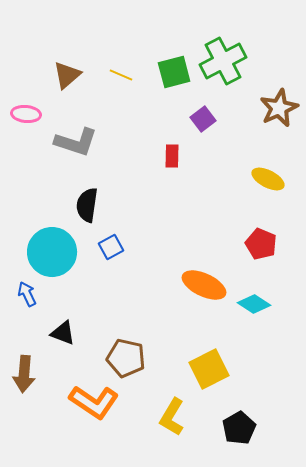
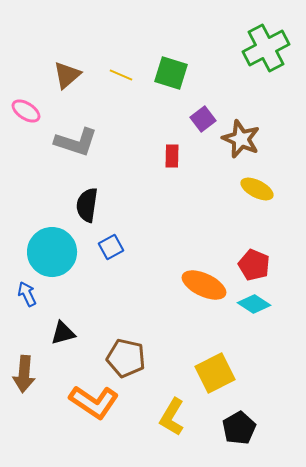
green cross: moved 43 px right, 13 px up
green square: moved 3 px left, 1 px down; rotated 32 degrees clockwise
brown star: moved 38 px left, 31 px down; rotated 24 degrees counterclockwise
pink ellipse: moved 3 px up; rotated 28 degrees clockwise
yellow ellipse: moved 11 px left, 10 px down
red pentagon: moved 7 px left, 21 px down
black triangle: rotated 36 degrees counterclockwise
yellow square: moved 6 px right, 4 px down
